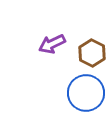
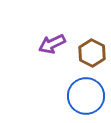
blue circle: moved 3 px down
